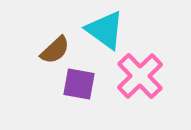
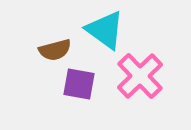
brown semicircle: rotated 28 degrees clockwise
